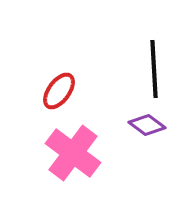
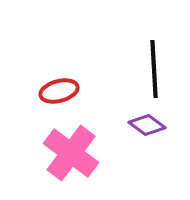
red ellipse: rotated 39 degrees clockwise
pink cross: moved 2 px left
